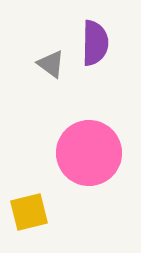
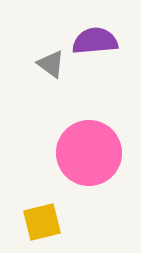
purple semicircle: moved 2 px up; rotated 96 degrees counterclockwise
yellow square: moved 13 px right, 10 px down
